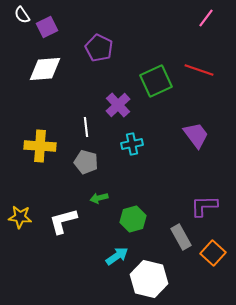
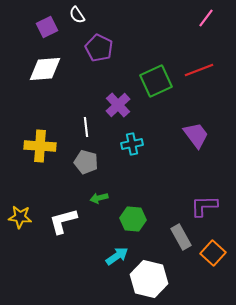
white semicircle: moved 55 px right
red line: rotated 40 degrees counterclockwise
green hexagon: rotated 20 degrees clockwise
